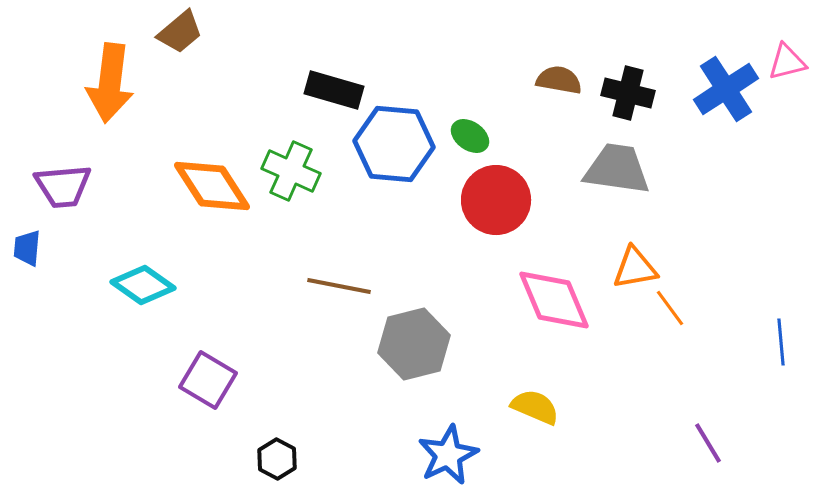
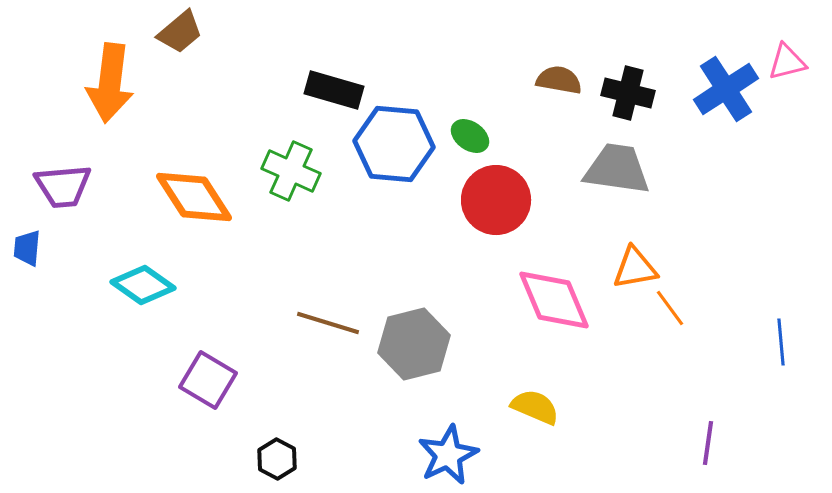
orange diamond: moved 18 px left, 11 px down
brown line: moved 11 px left, 37 px down; rotated 6 degrees clockwise
purple line: rotated 39 degrees clockwise
